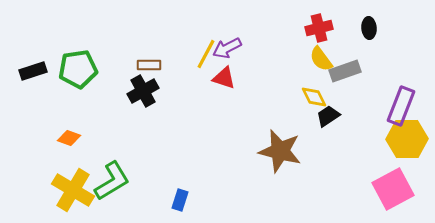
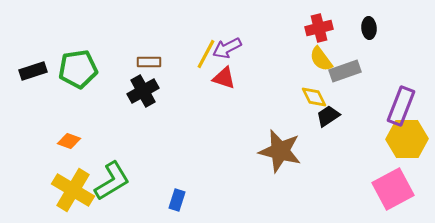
brown rectangle: moved 3 px up
orange diamond: moved 3 px down
blue rectangle: moved 3 px left
